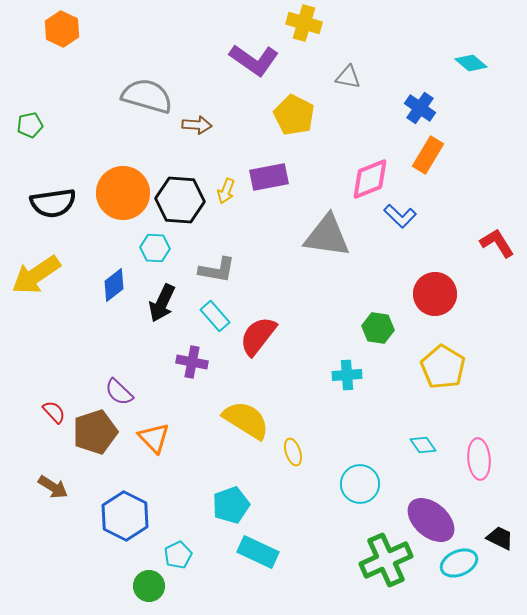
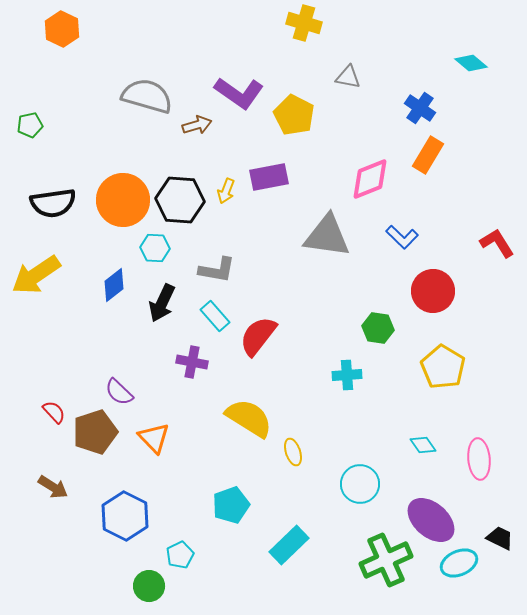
purple L-shape at (254, 60): moved 15 px left, 33 px down
brown arrow at (197, 125): rotated 20 degrees counterclockwise
orange circle at (123, 193): moved 7 px down
blue L-shape at (400, 216): moved 2 px right, 21 px down
red circle at (435, 294): moved 2 px left, 3 px up
yellow semicircle at (246, 420): moved 3 px right, 2 px up
cyan rectangle at (258, 552): moved 31 px right, 7 px up; rotated 69 degrees counterclockwise
cyan pentagon at (178, 555): moved 2 px right
